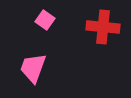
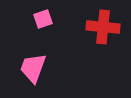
pink square: moved 2 px left, 1 px up; rotated 36 degrees clockwise
